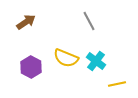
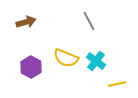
brown arrow: rotated 18 degrees clockwise
